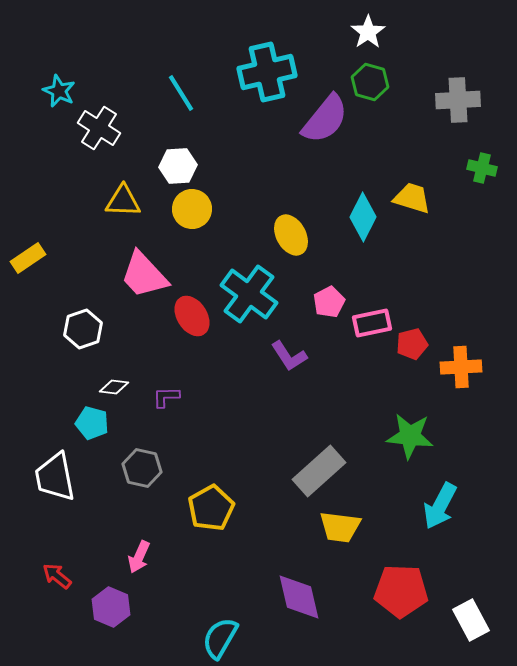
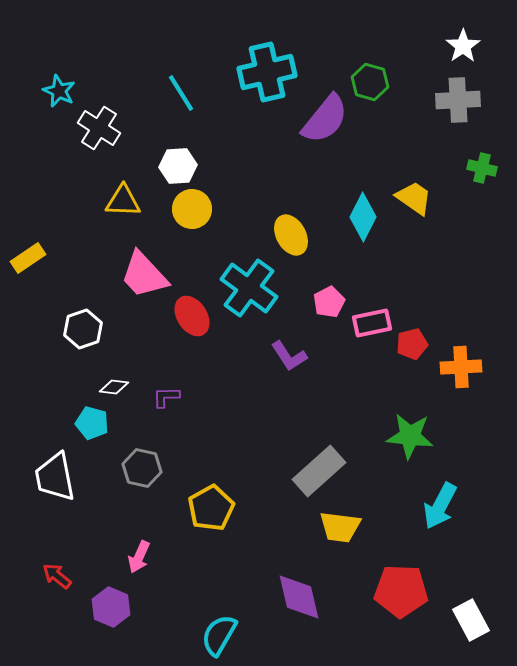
white star at (368, 32): moved 95 px right, 14 px down
yellow trapezoid at (412, 198): moved 2 px right; rotated 18 degrees clockwise
cyan cross at (249, 294): moved 6 px up
cyan semicircle at (220, 638): moved 1 px left, 3 px up
